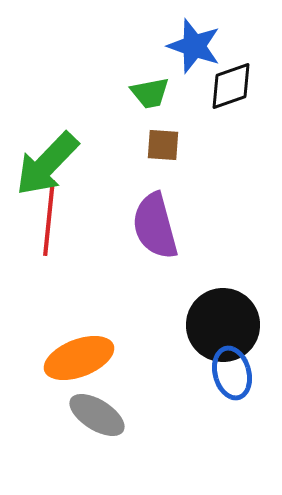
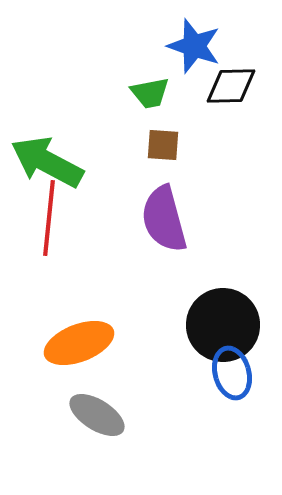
black diamond: rotated 18 degrees clockwise
green arrow: moved 2 px up; rotated 74 degrees clockwise
purple semicircle: moved 9 px right, 7 px up
orange ellipse: moved 15 px up
